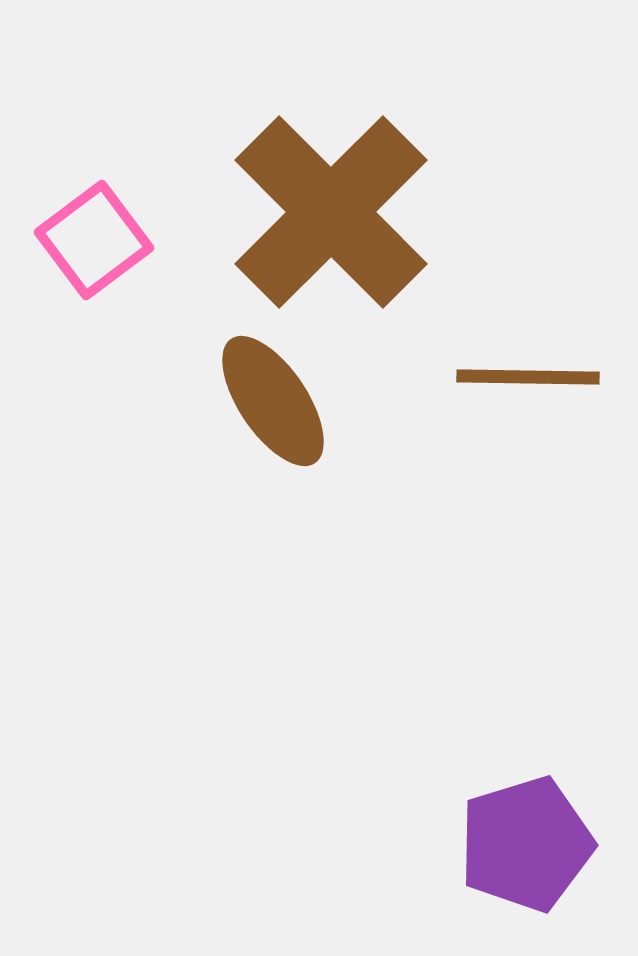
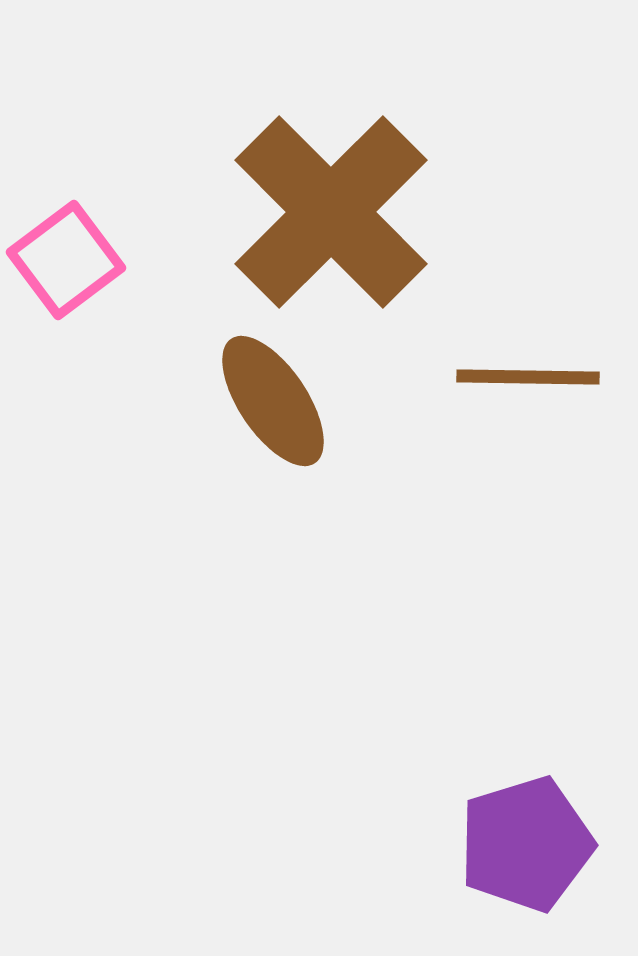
pink square: moved 28 px left, 20 px down
